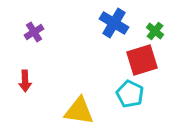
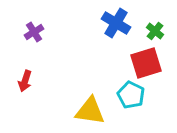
blue cross: moved 2 px right
red square: moved 4 px right, 3 px down
red arrow: rotated 20 degrees clockwise
cyan pentagon: moved 1 px right, 1 px down
yellow triangle: moved 11 px right
